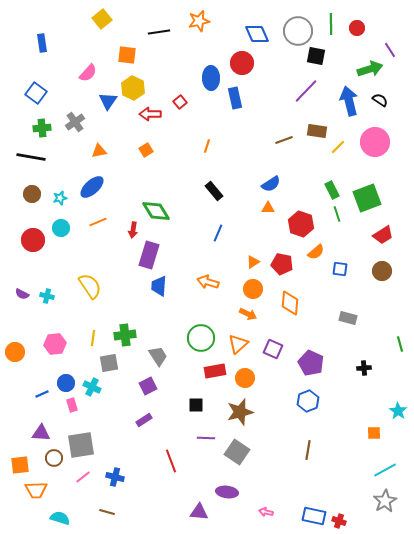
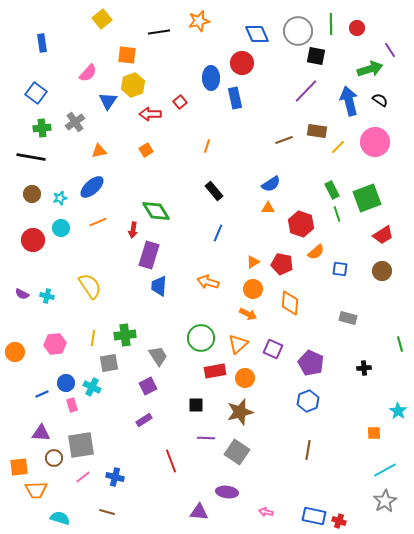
yellow hexagon at (133, 88): moved 3 px up; rotated 15 degrees clockwise
orange square at (20, 465): moved 1 px left, 2 px down
